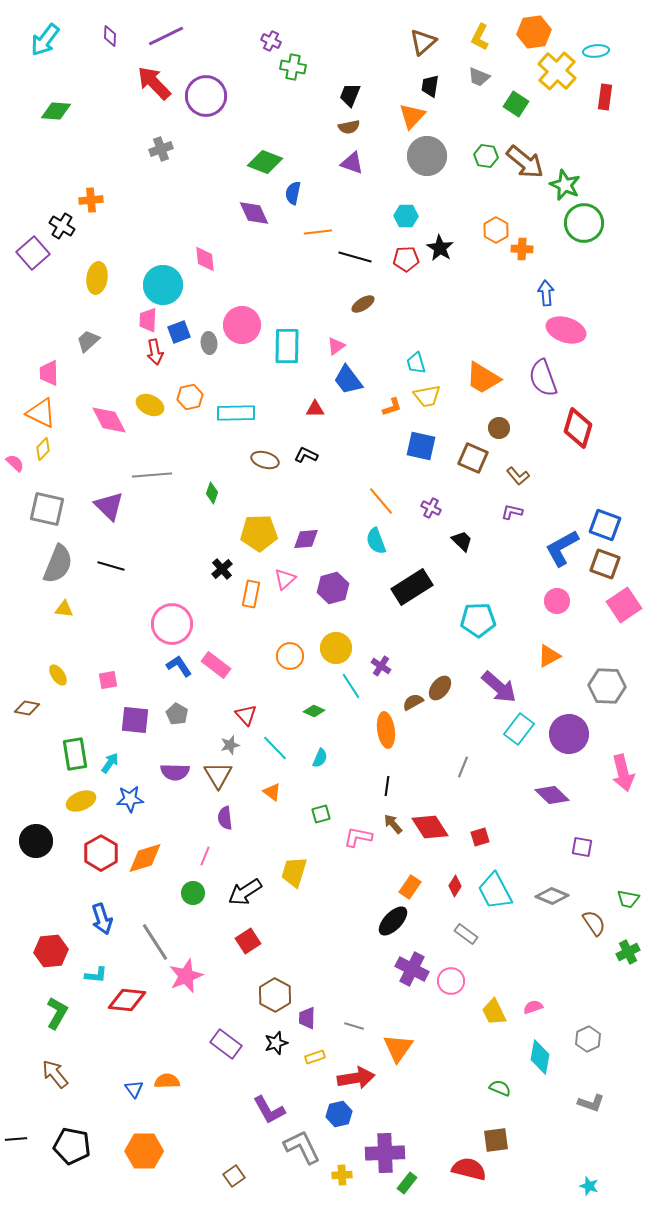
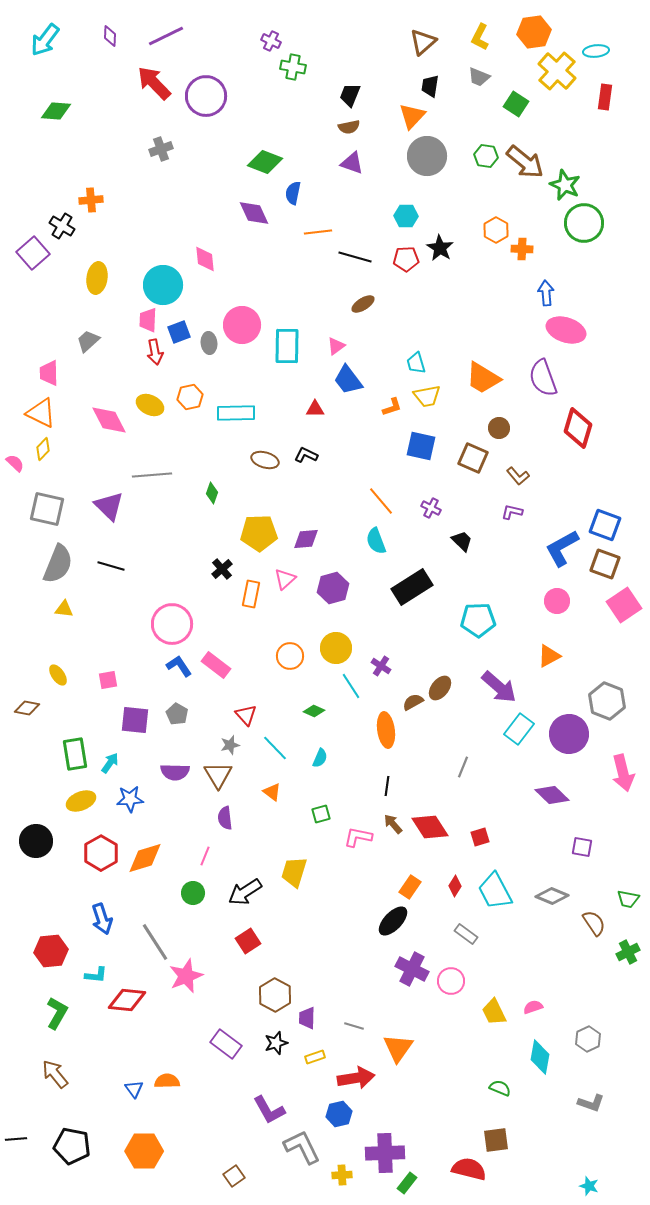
gray hexagon at (607, 686): moved 15 px down; rotated 18 degrees clockwise
